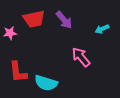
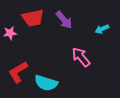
red trapezoid: moved 1 px left, 1 px up
red L-shape: rotated 65 degrees clockwise
